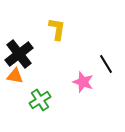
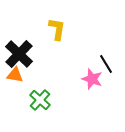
black cross: rotated 8 degrees counterclockwise
orange triangle: moved 1 px up
pink star: moved 9 px right, 3 px up
green cross: rotated 15 degrees counterclockwise
